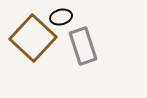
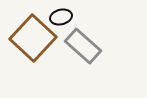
gray rectangle: rotated 30 degrees counterclockwise
